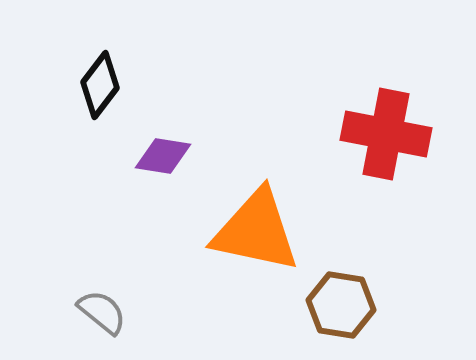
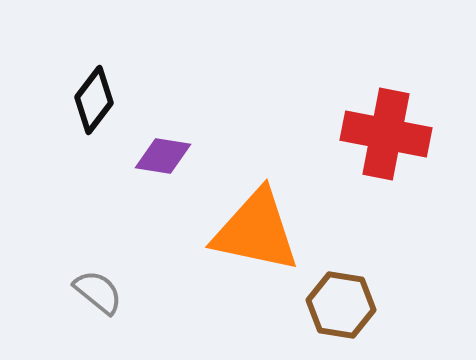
black diamond: moved 6 px left, 15 px down
gray semicircle: moved 4 px left, 20 px up
